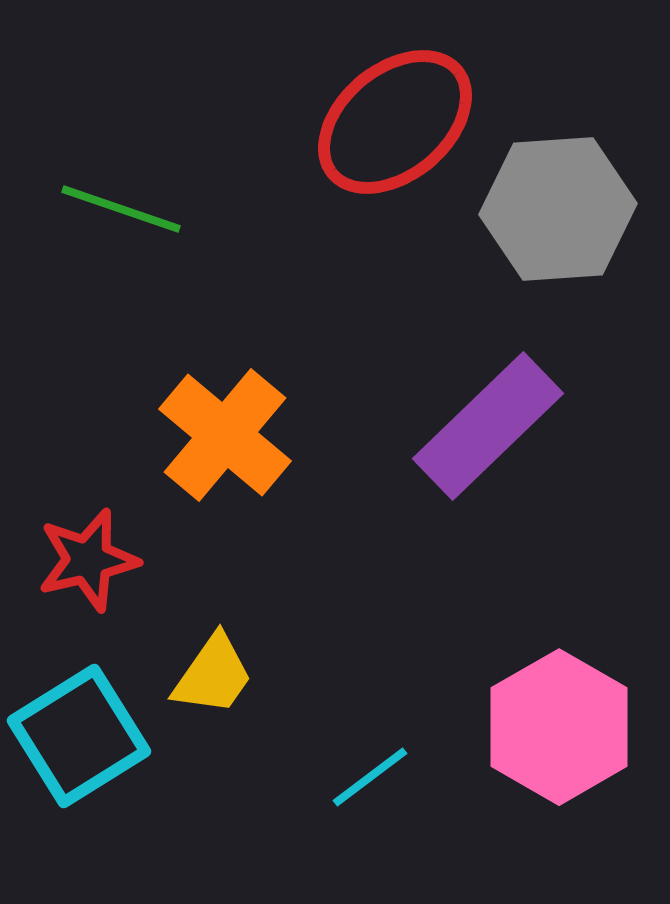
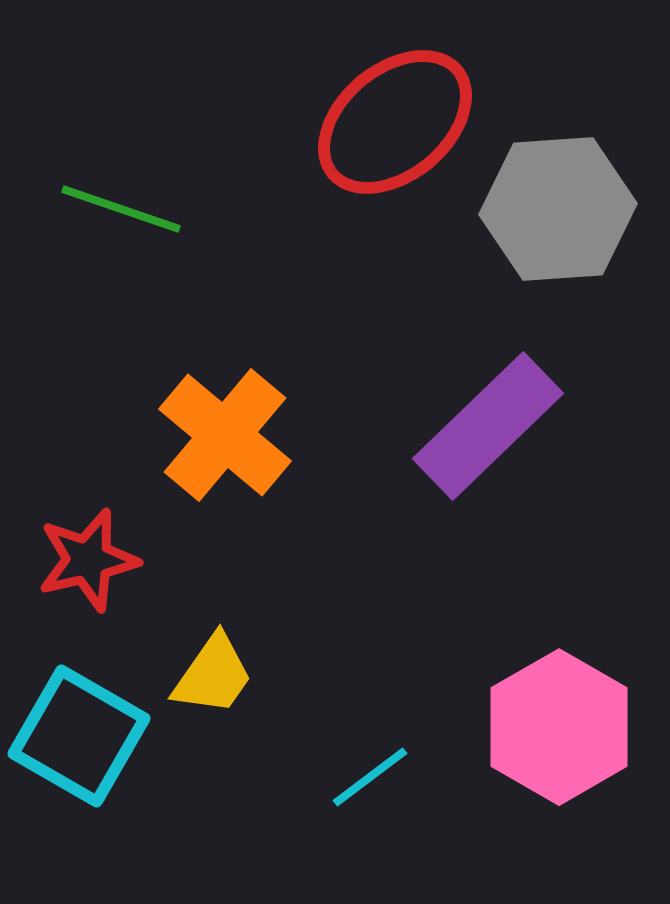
cyan square: rotated 28 degrees counterclockwise
